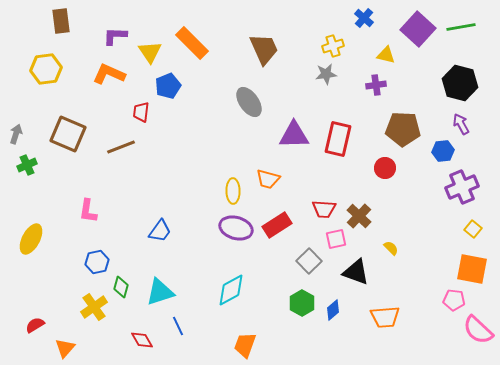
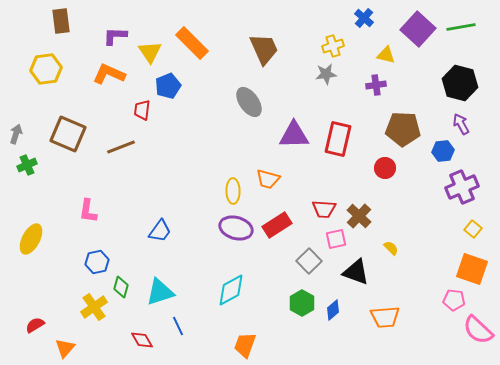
red trapezoid at (141, 112): moved 1 px right, 2 px up
orange square at (472, 269): rotated 8 degrees clockwise
